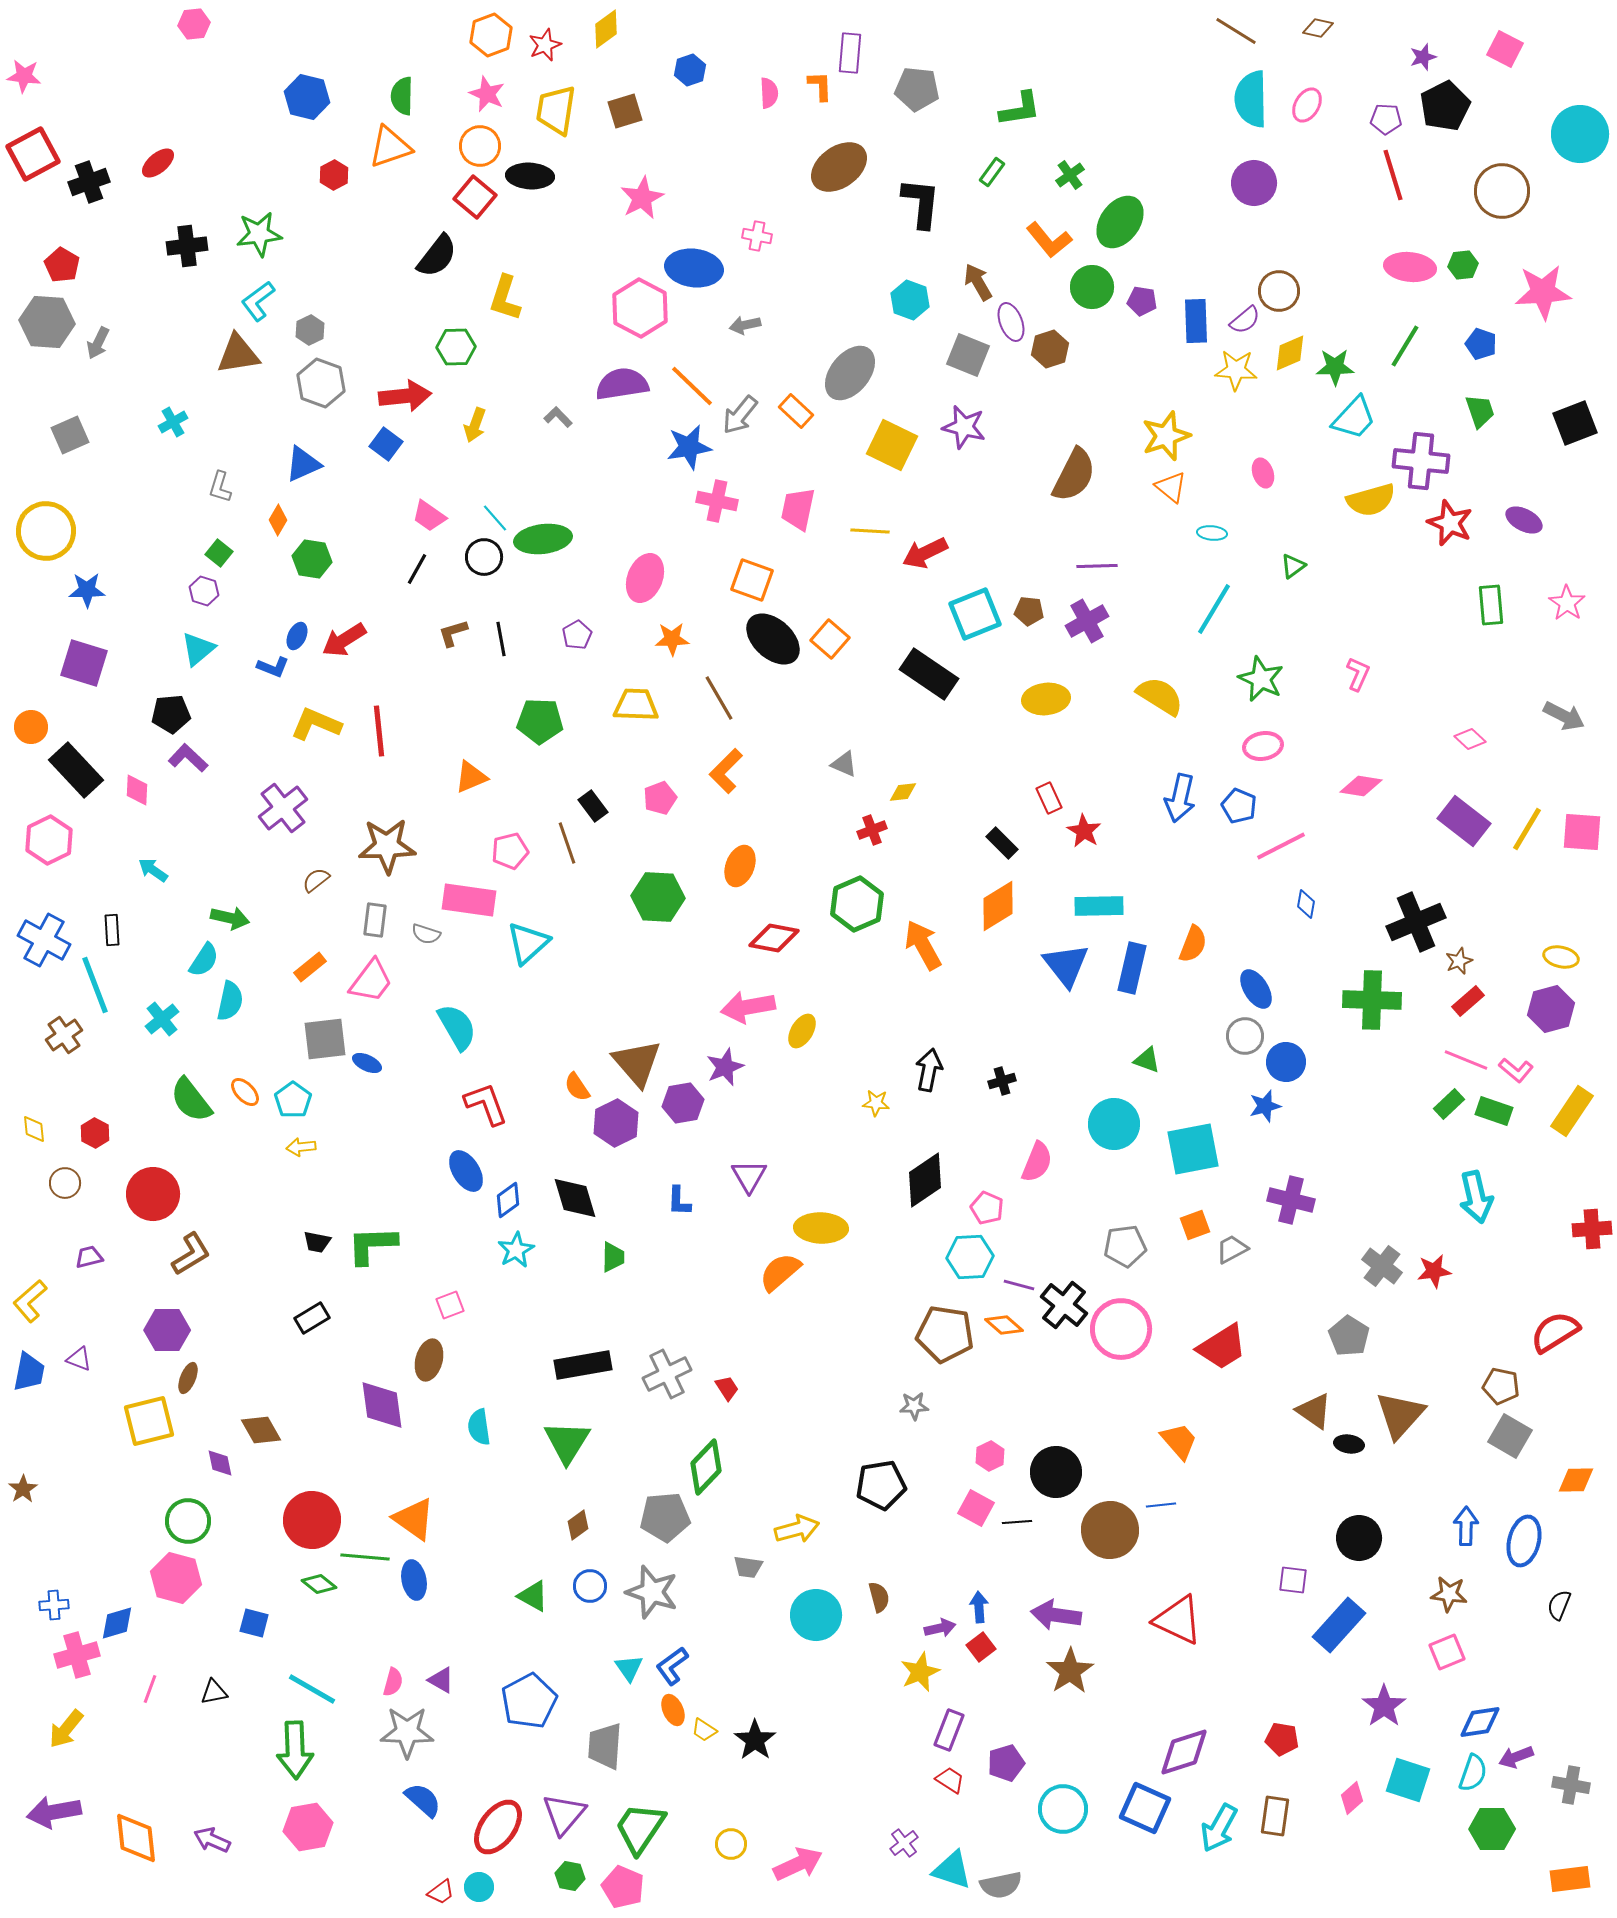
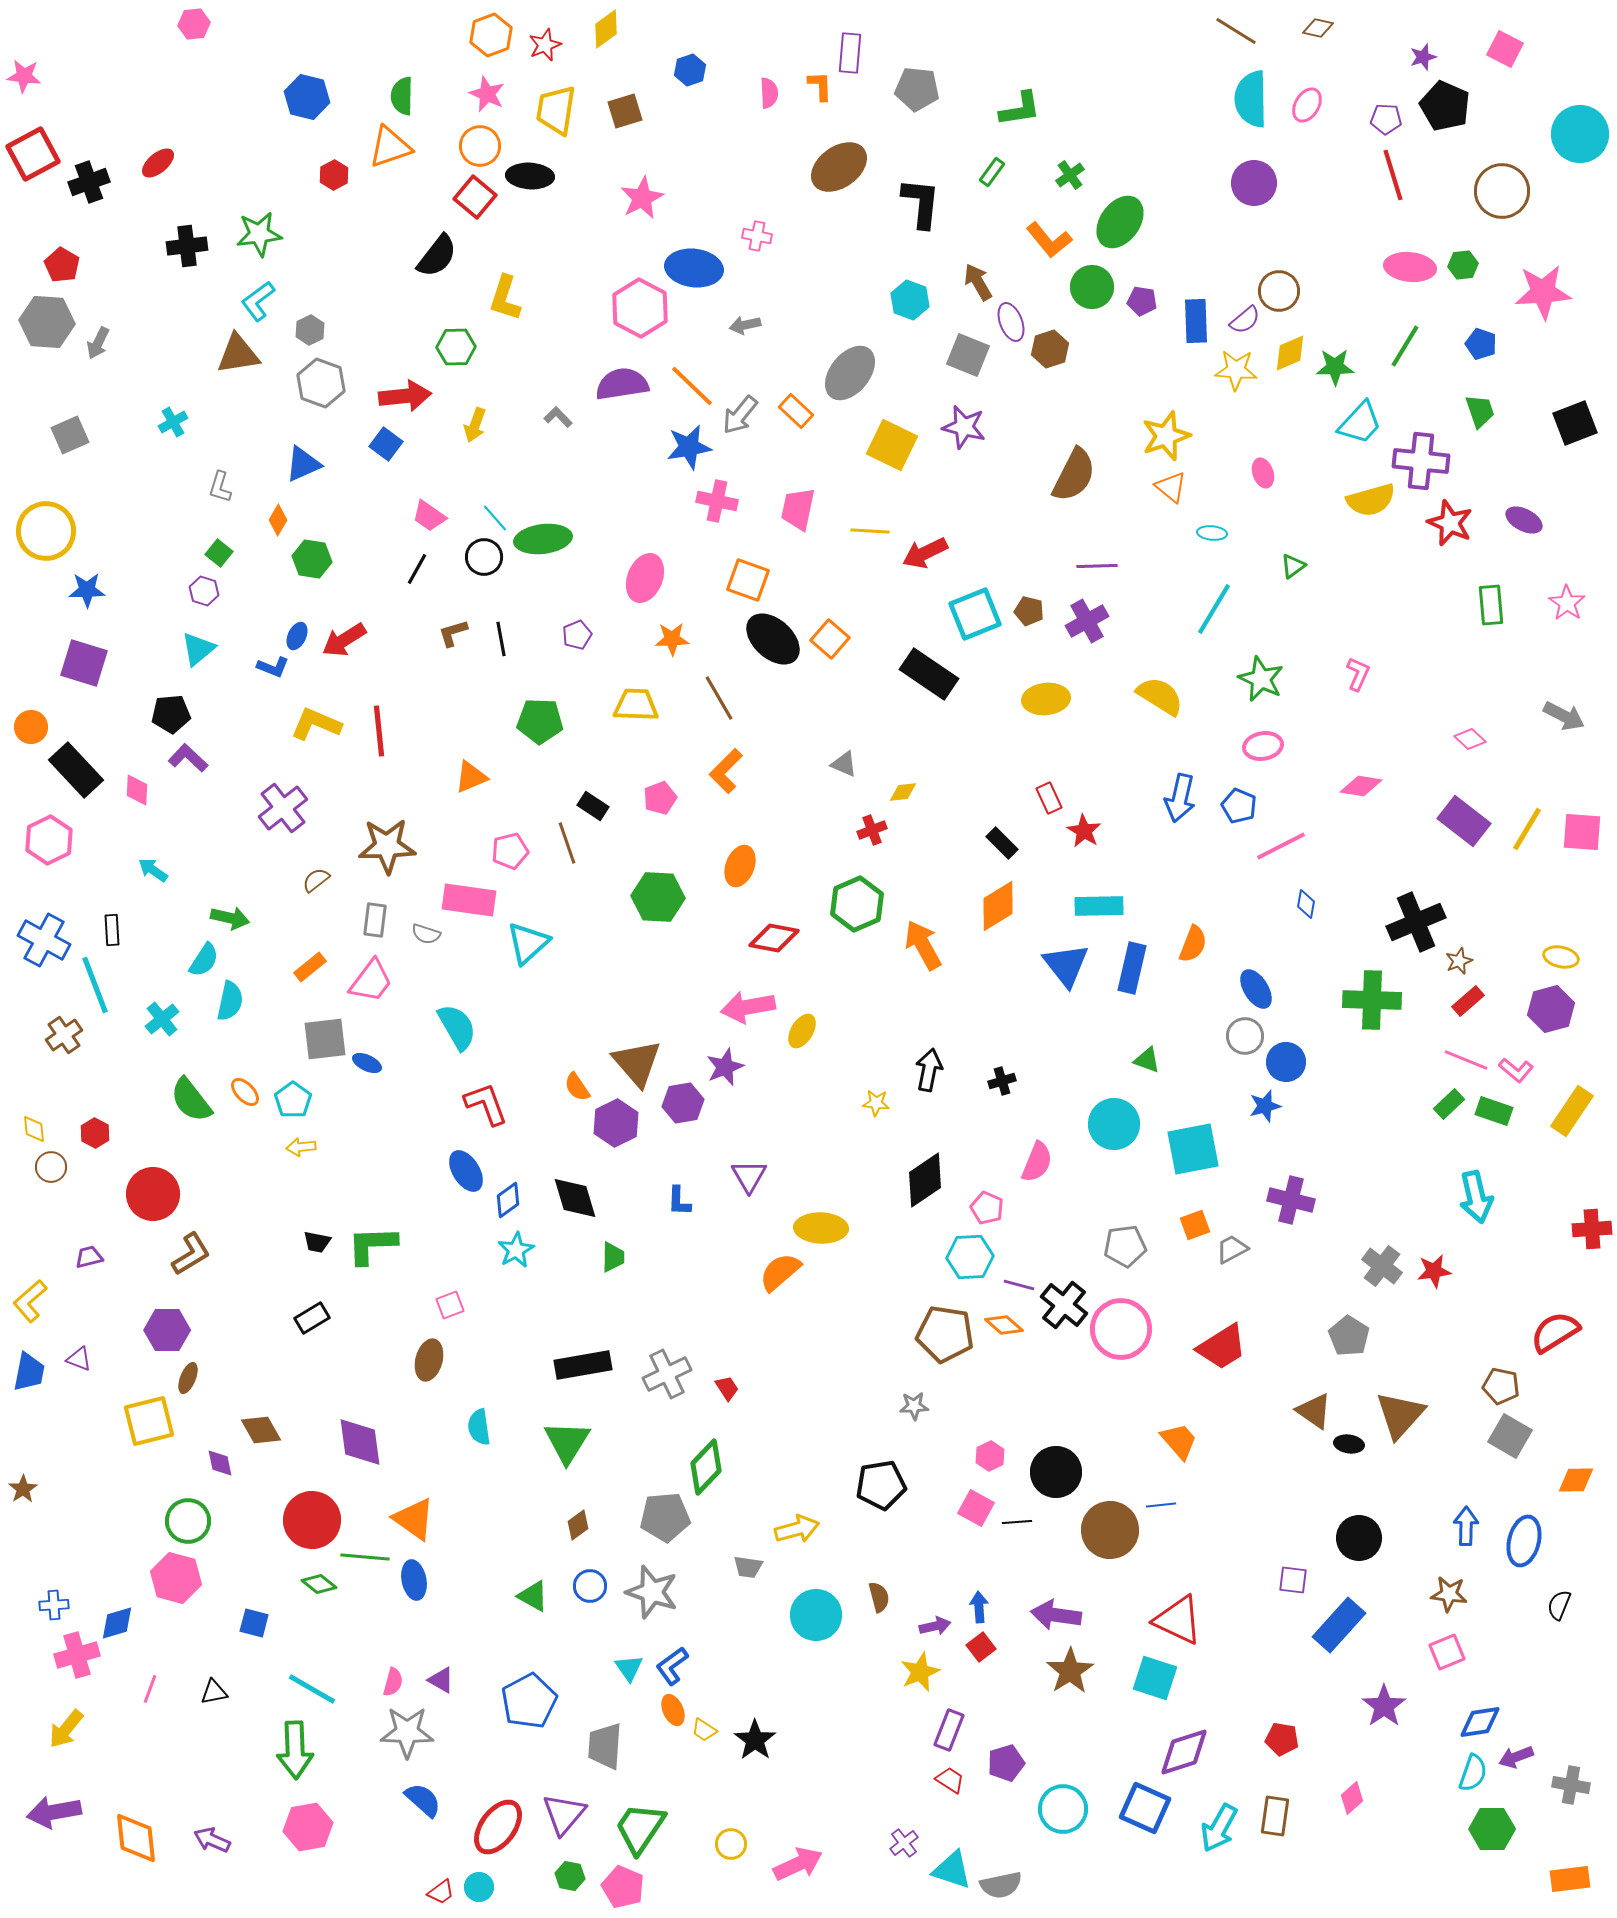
black pentagon at (1445, 106): rotated 21 degrees counterclockwise
cyan trapezoid at (1354, 418): moved 6 px right, 5 px down
orange square at (752, 580): moved 4 px left
brown pentagon at (1029, 611): rotated 8 degrees clockwise
purple pentagon at (577, 635): rotated 8 degrees clockwise
black rectangle at (593, 806): rotated 20 degrees counterclockwise
brown circle at (65, 1183): moved 14 px left, 16 px up
purple diamond at (382, 1405): moved 22 px left, 37 px down
purple arrow at (940, 1628): moved 5 px left, 2 px up
cyan square at (1408, 1780): moved 253 px left, 102 px up
